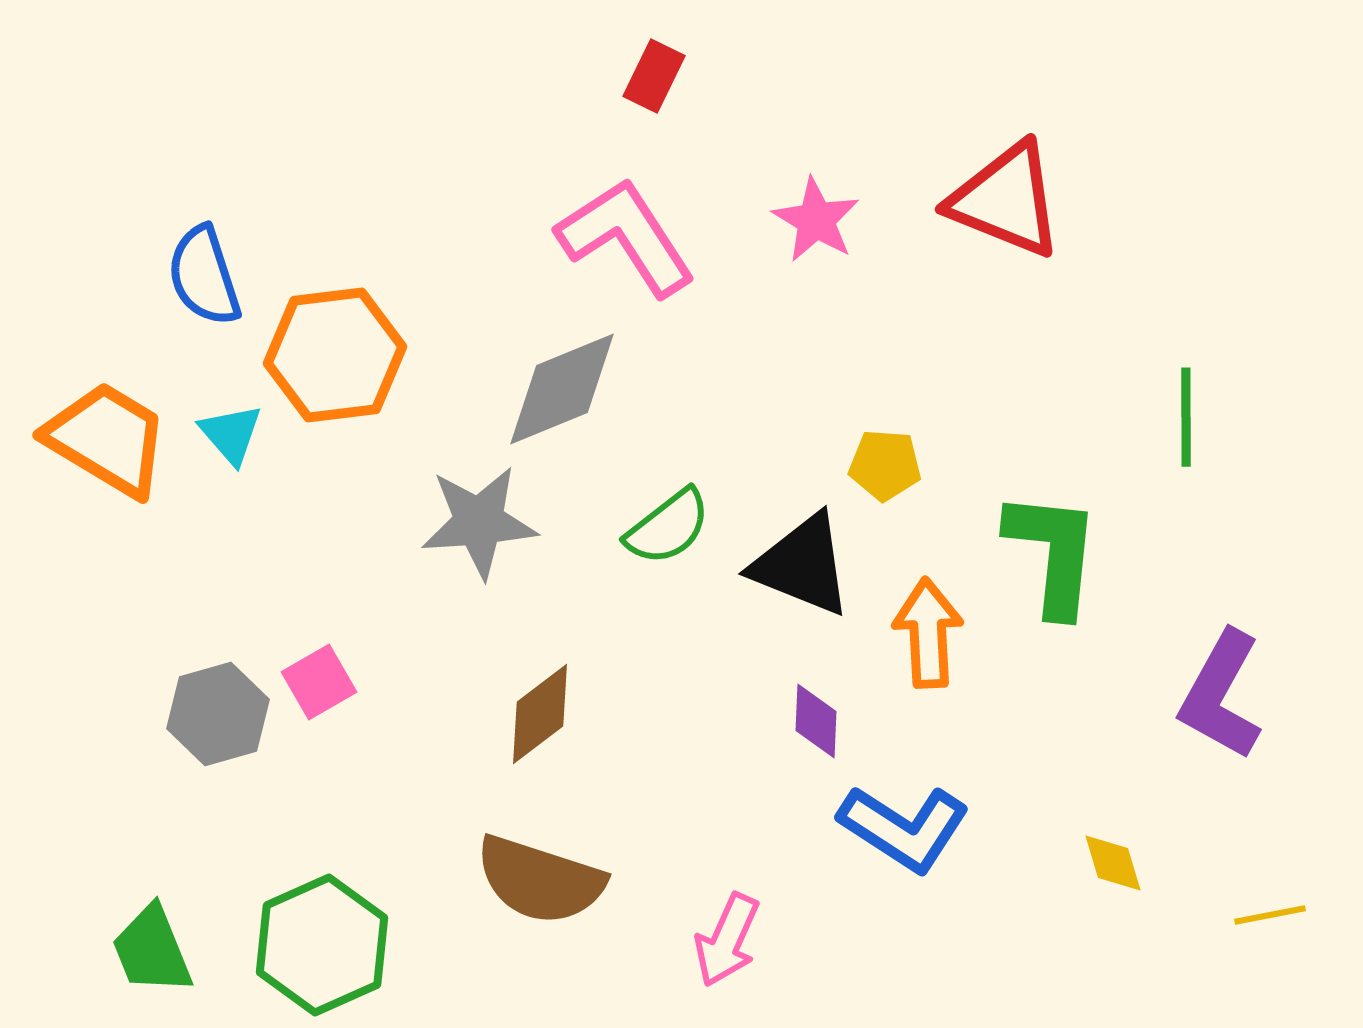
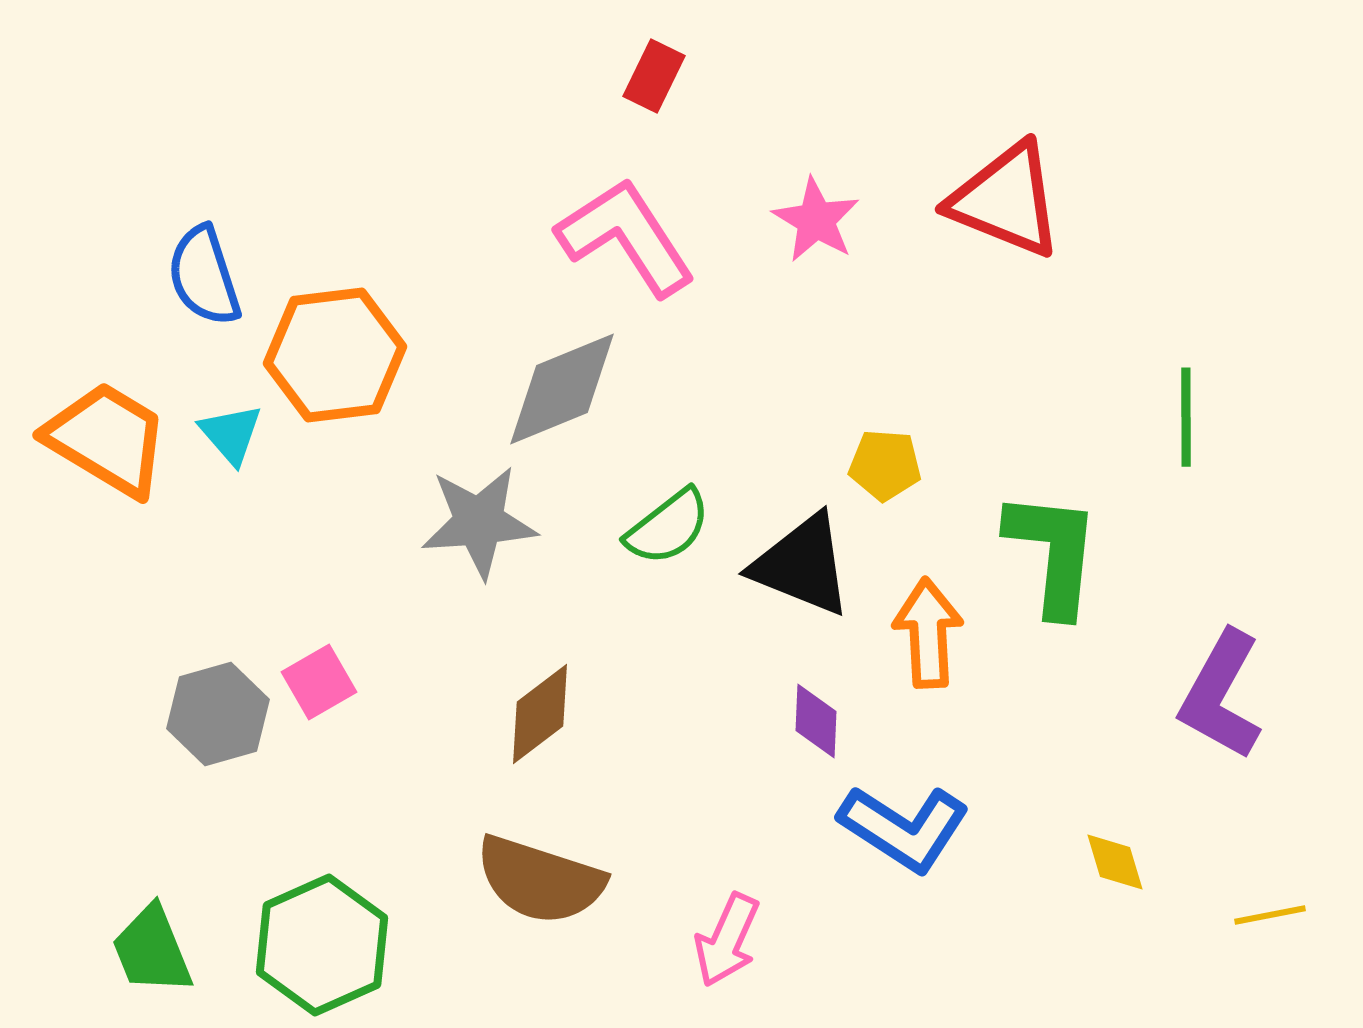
yellow diamond: moved 2 px right, 1 px up
